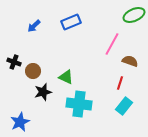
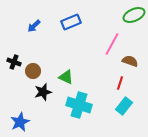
cyan cross: moved 1 px down; rotated 10 degrees clockwise
